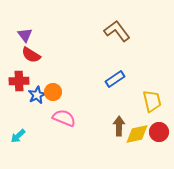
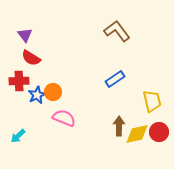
red semicircle: moved 3 px down
